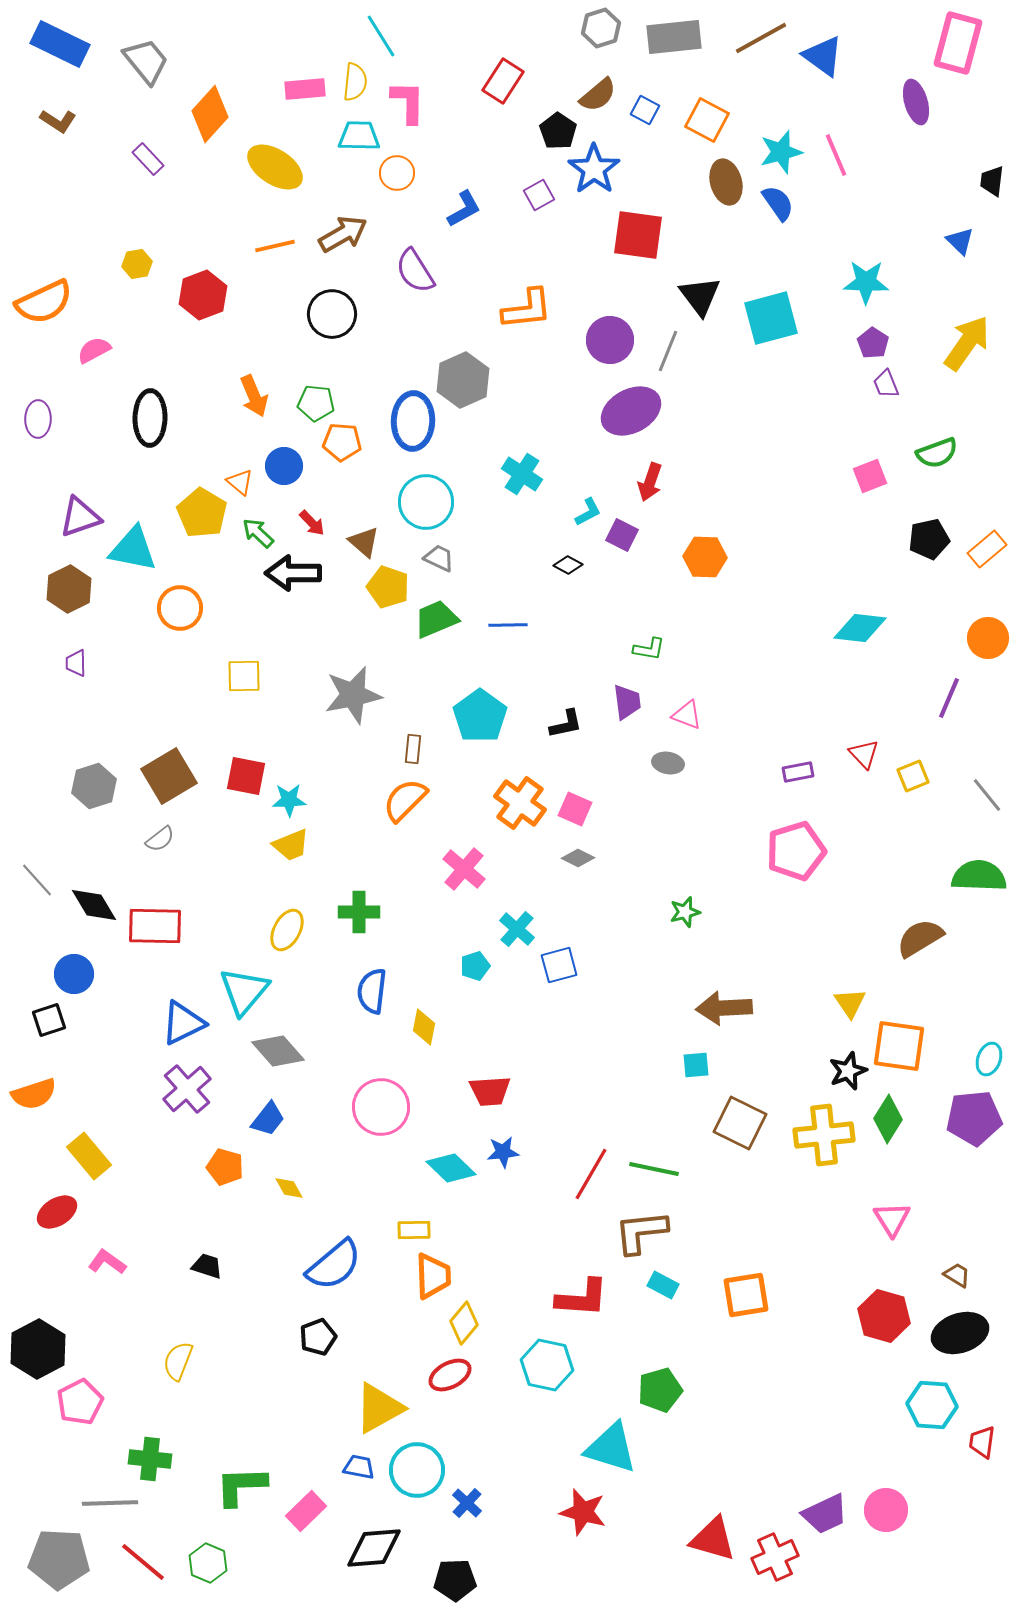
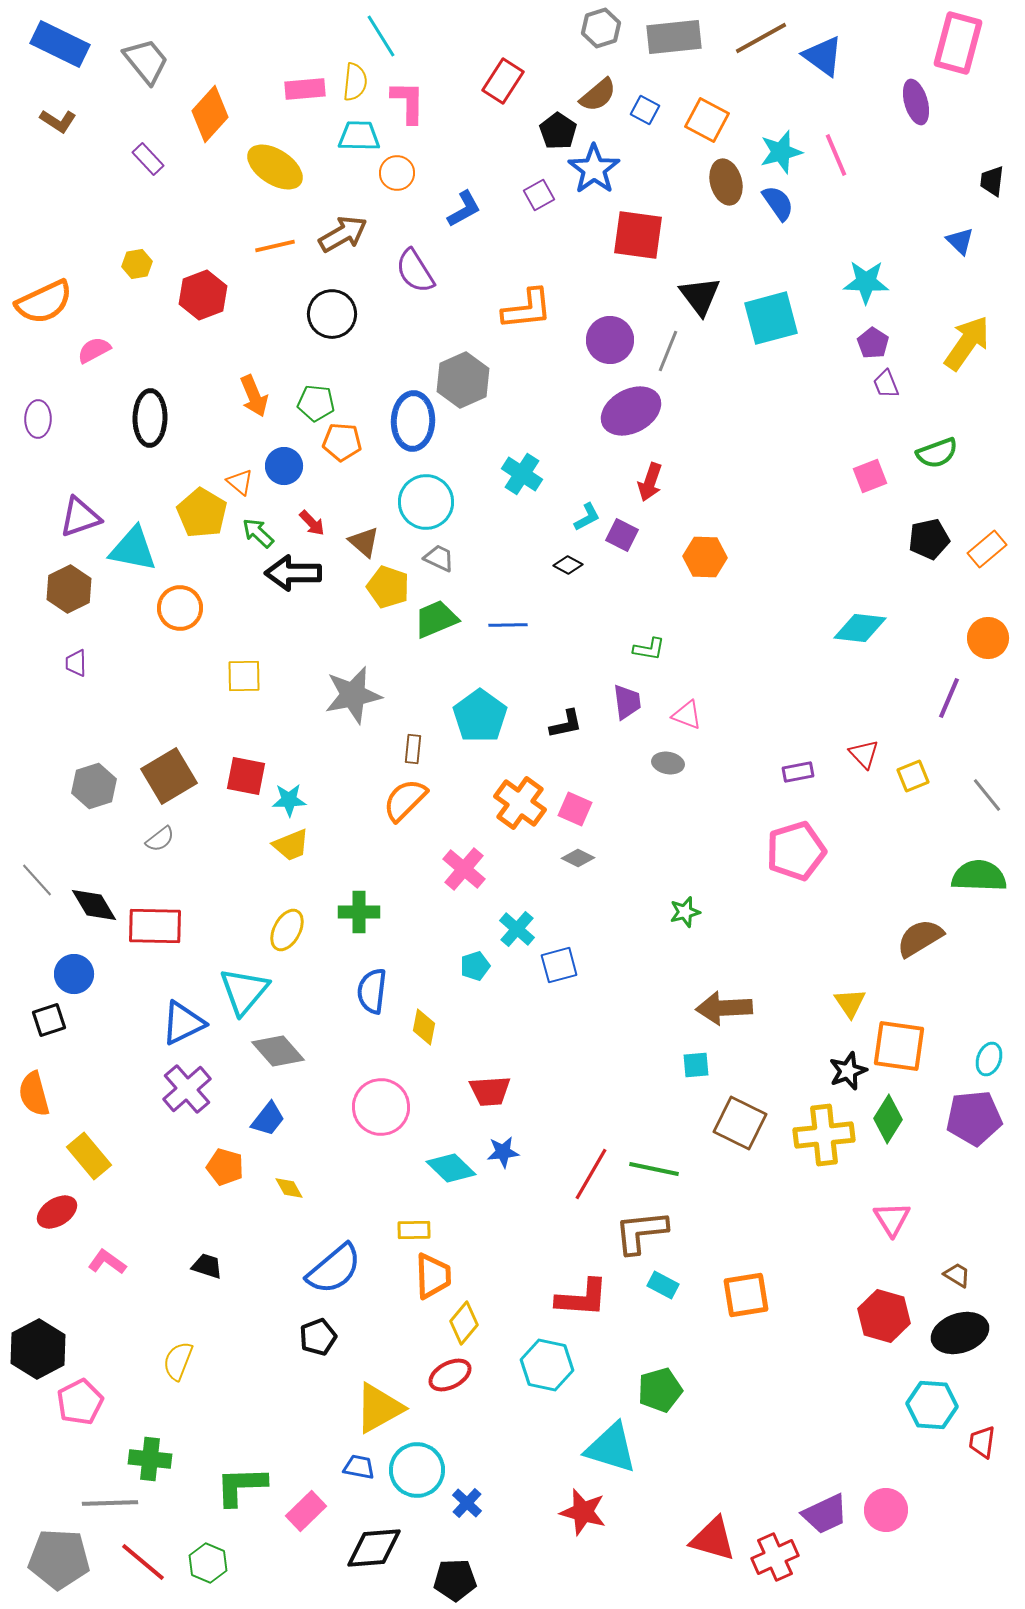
cyan L-shape at (588, 512): moved 1 px left, 5 px down
orange semicircle at (34, 1094): rotated 93 degrees clockwise
blue semicircle at (334, 1265): moved 4 px down
